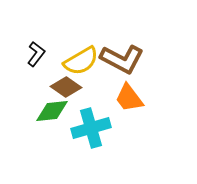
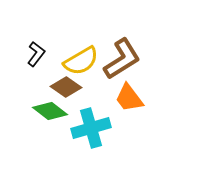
brown L-shape: rotated 60 degrees counterclockwise
green diamond: moved 2 px left; rotated 44 degrees clockwise
